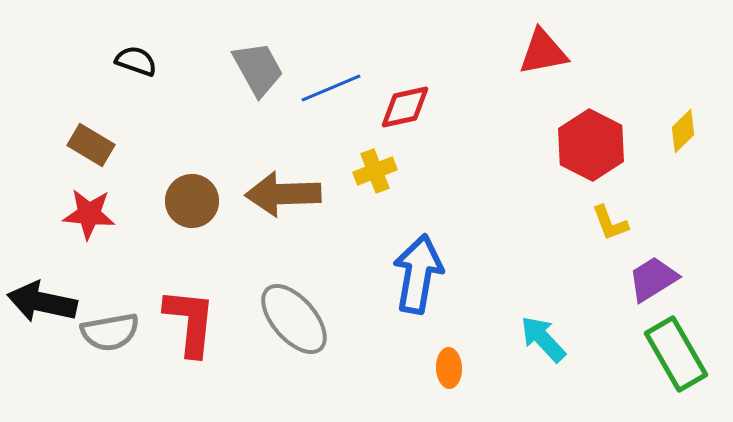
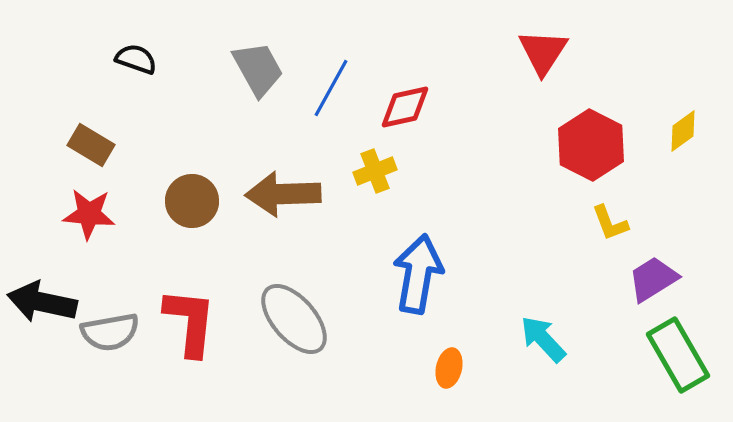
red triangle: rotated 46 degrees counterclockwise
black semicircle: moved 2 px up
blue line: rotated 38 degrees counterclockwise
yellow diamond: rotated 9 degrees clockwise
green rectangle: moved 2 px right, 1 px down
orange ellipse: rotated 15 degrees clockwise
